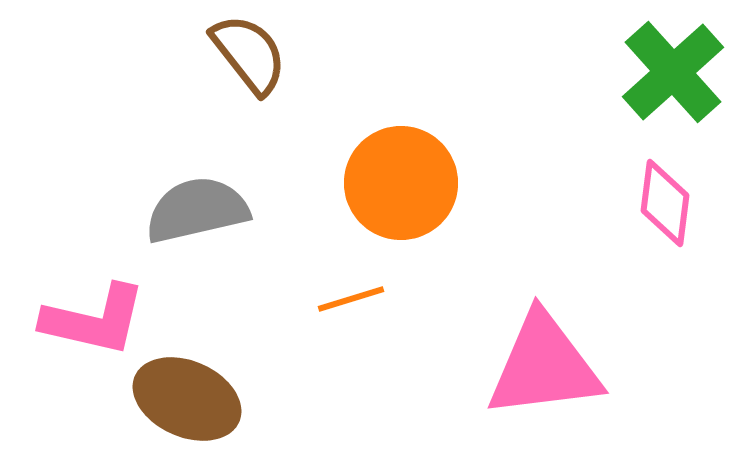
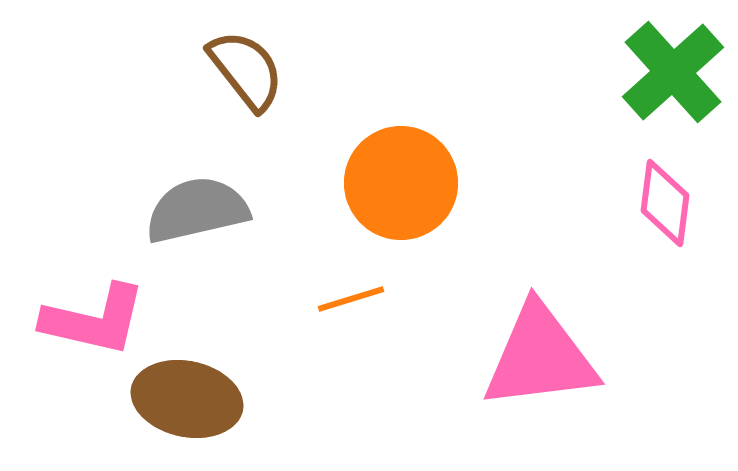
brown semicircle: moved 3 px left, 16 px down
pink triangle: moved 4 px left, 9 px up
brown ellipse: rotated 12 degrees counterclockwise
